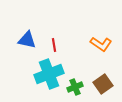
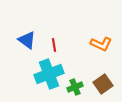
blue triangle: rotated 24 degrees clockwise
orange L-shape: rotated 10 degrees counterclockwise
